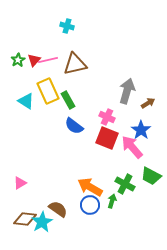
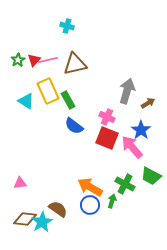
pink triangle: rotated 24 degrees clockwise
